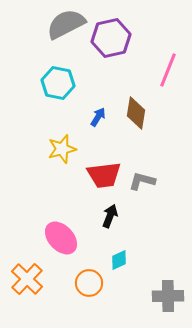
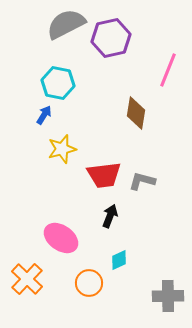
blue arrow: moved 54 px left, 2 px up
pink ellipse: rotated 12 degrees counterclockwise
